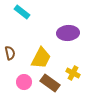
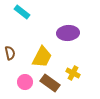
yellow trapezoid: moved 1 px right, 1 px up
pink circle: moved 1 px right
